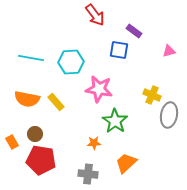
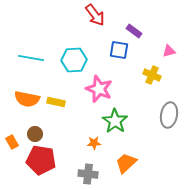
cyan hexagon: moved 3 px right, 2 px up
pink star: rotated 12 degrees clockwise
yellow cross: moved 20 px up
yellow rectangle: rotated 36 degrees counterclockwise
